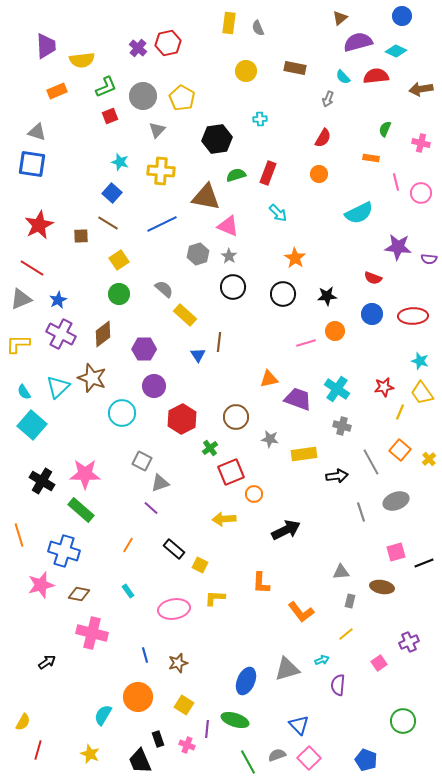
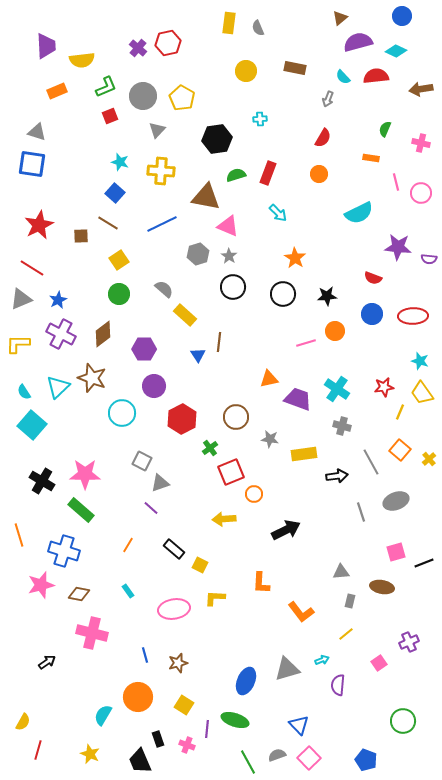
blue square at (112, 193): moved 3 px right
